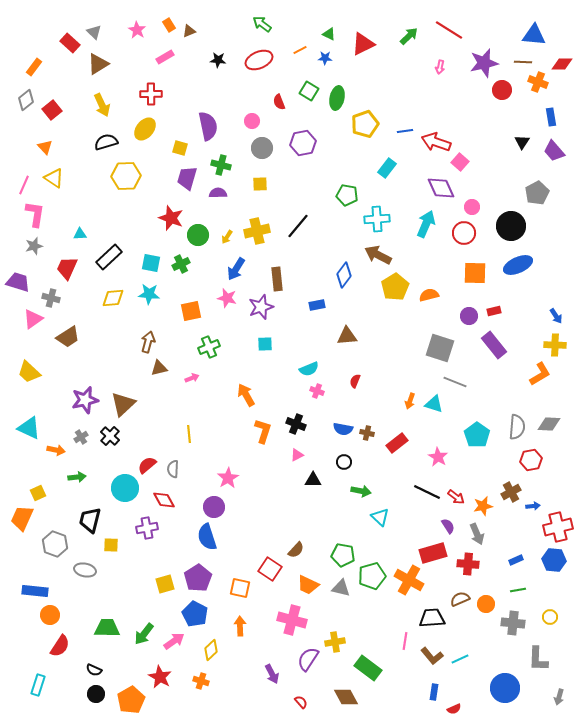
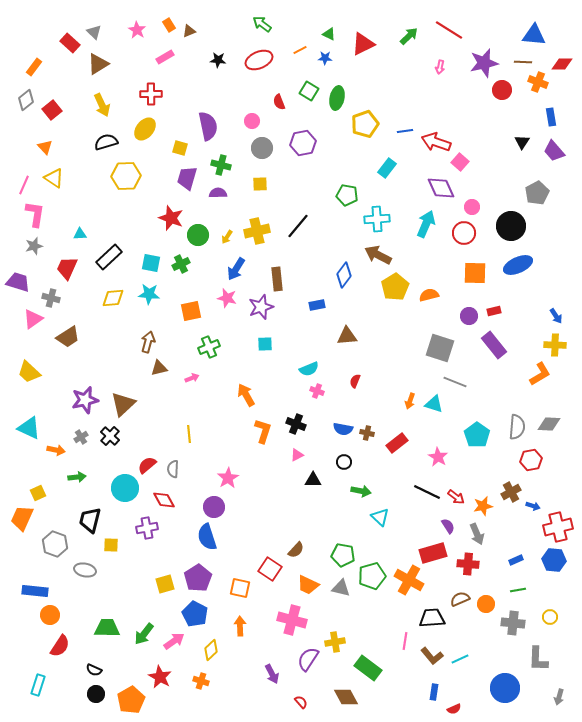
blue arrow at (533, 506): rotated 24 degrees clockwise
